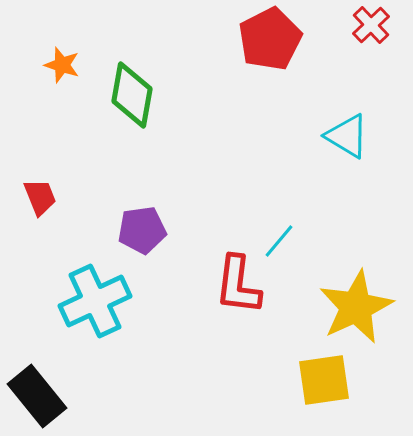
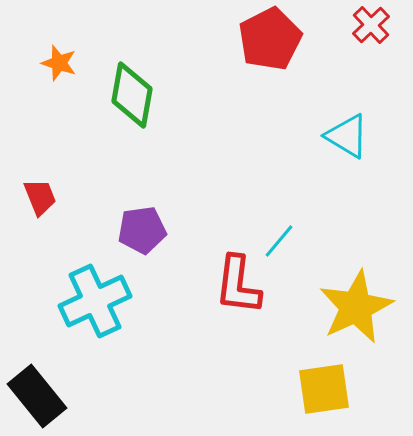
orange star: moved 3 px left, 2 px up
yellow square: moved 9 px down
